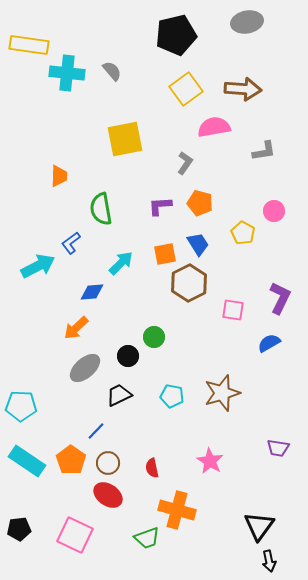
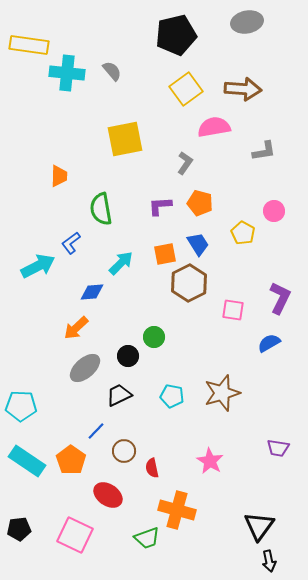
brown circle at (108, 463): moved 16 px right, 12 px up
